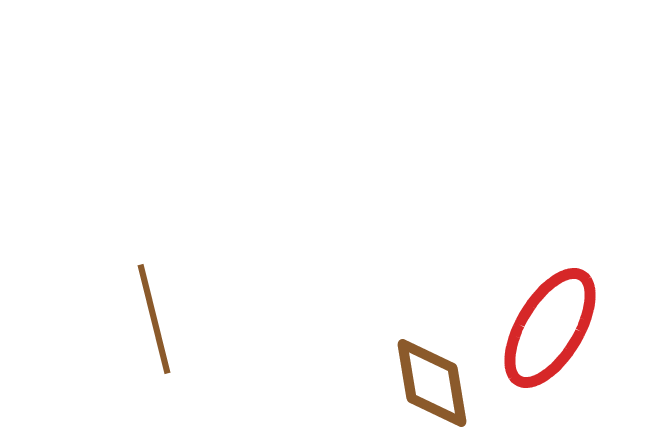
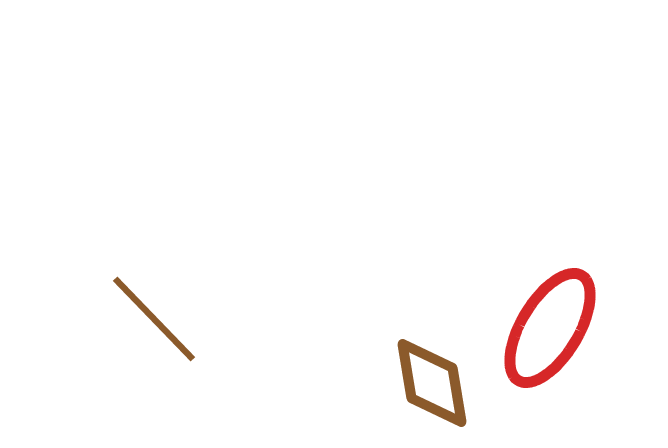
brown line: rotated 30 degrees counterclockwise
